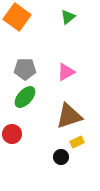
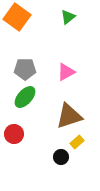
red circle: moved 2 px right
yellow rectangle: rotated 16 degrees counterclockwise
